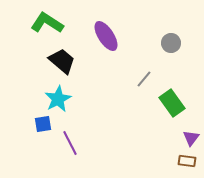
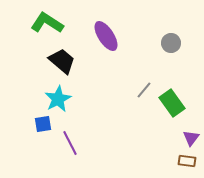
gray line: moved 11 px down
